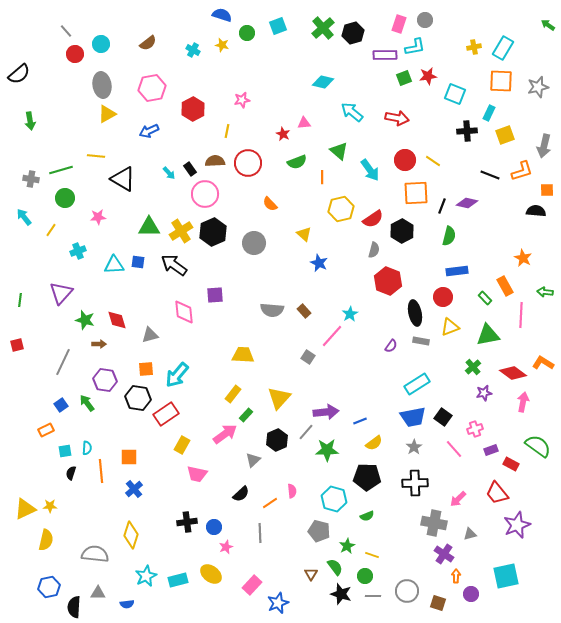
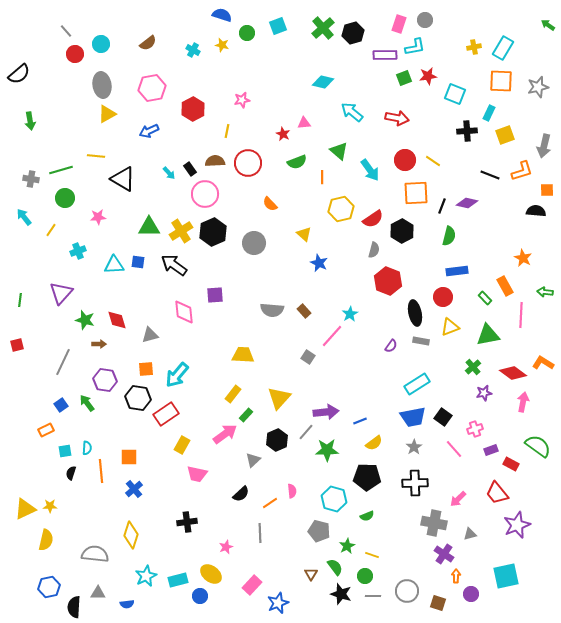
blue circle at (214, 527): moved 14 px left, 69 px down
